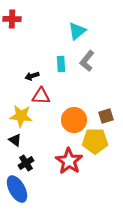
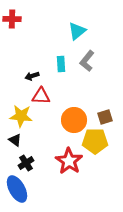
brown square: moved 1 px left, 1 px down
